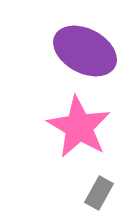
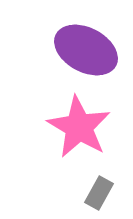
purple ellipse: moved 1 px right, 1 px up
